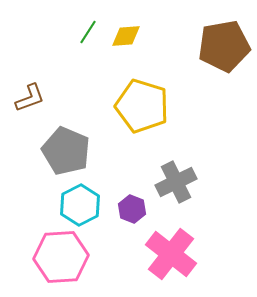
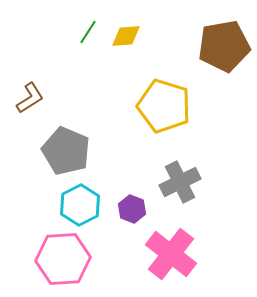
brown L-shape: rotated 12 degrees counterclockwise
yellow pentagon: moved 22 px right
gray cross: moved 4 px right
pink hexagon: moved 2 px right, 2 px down
